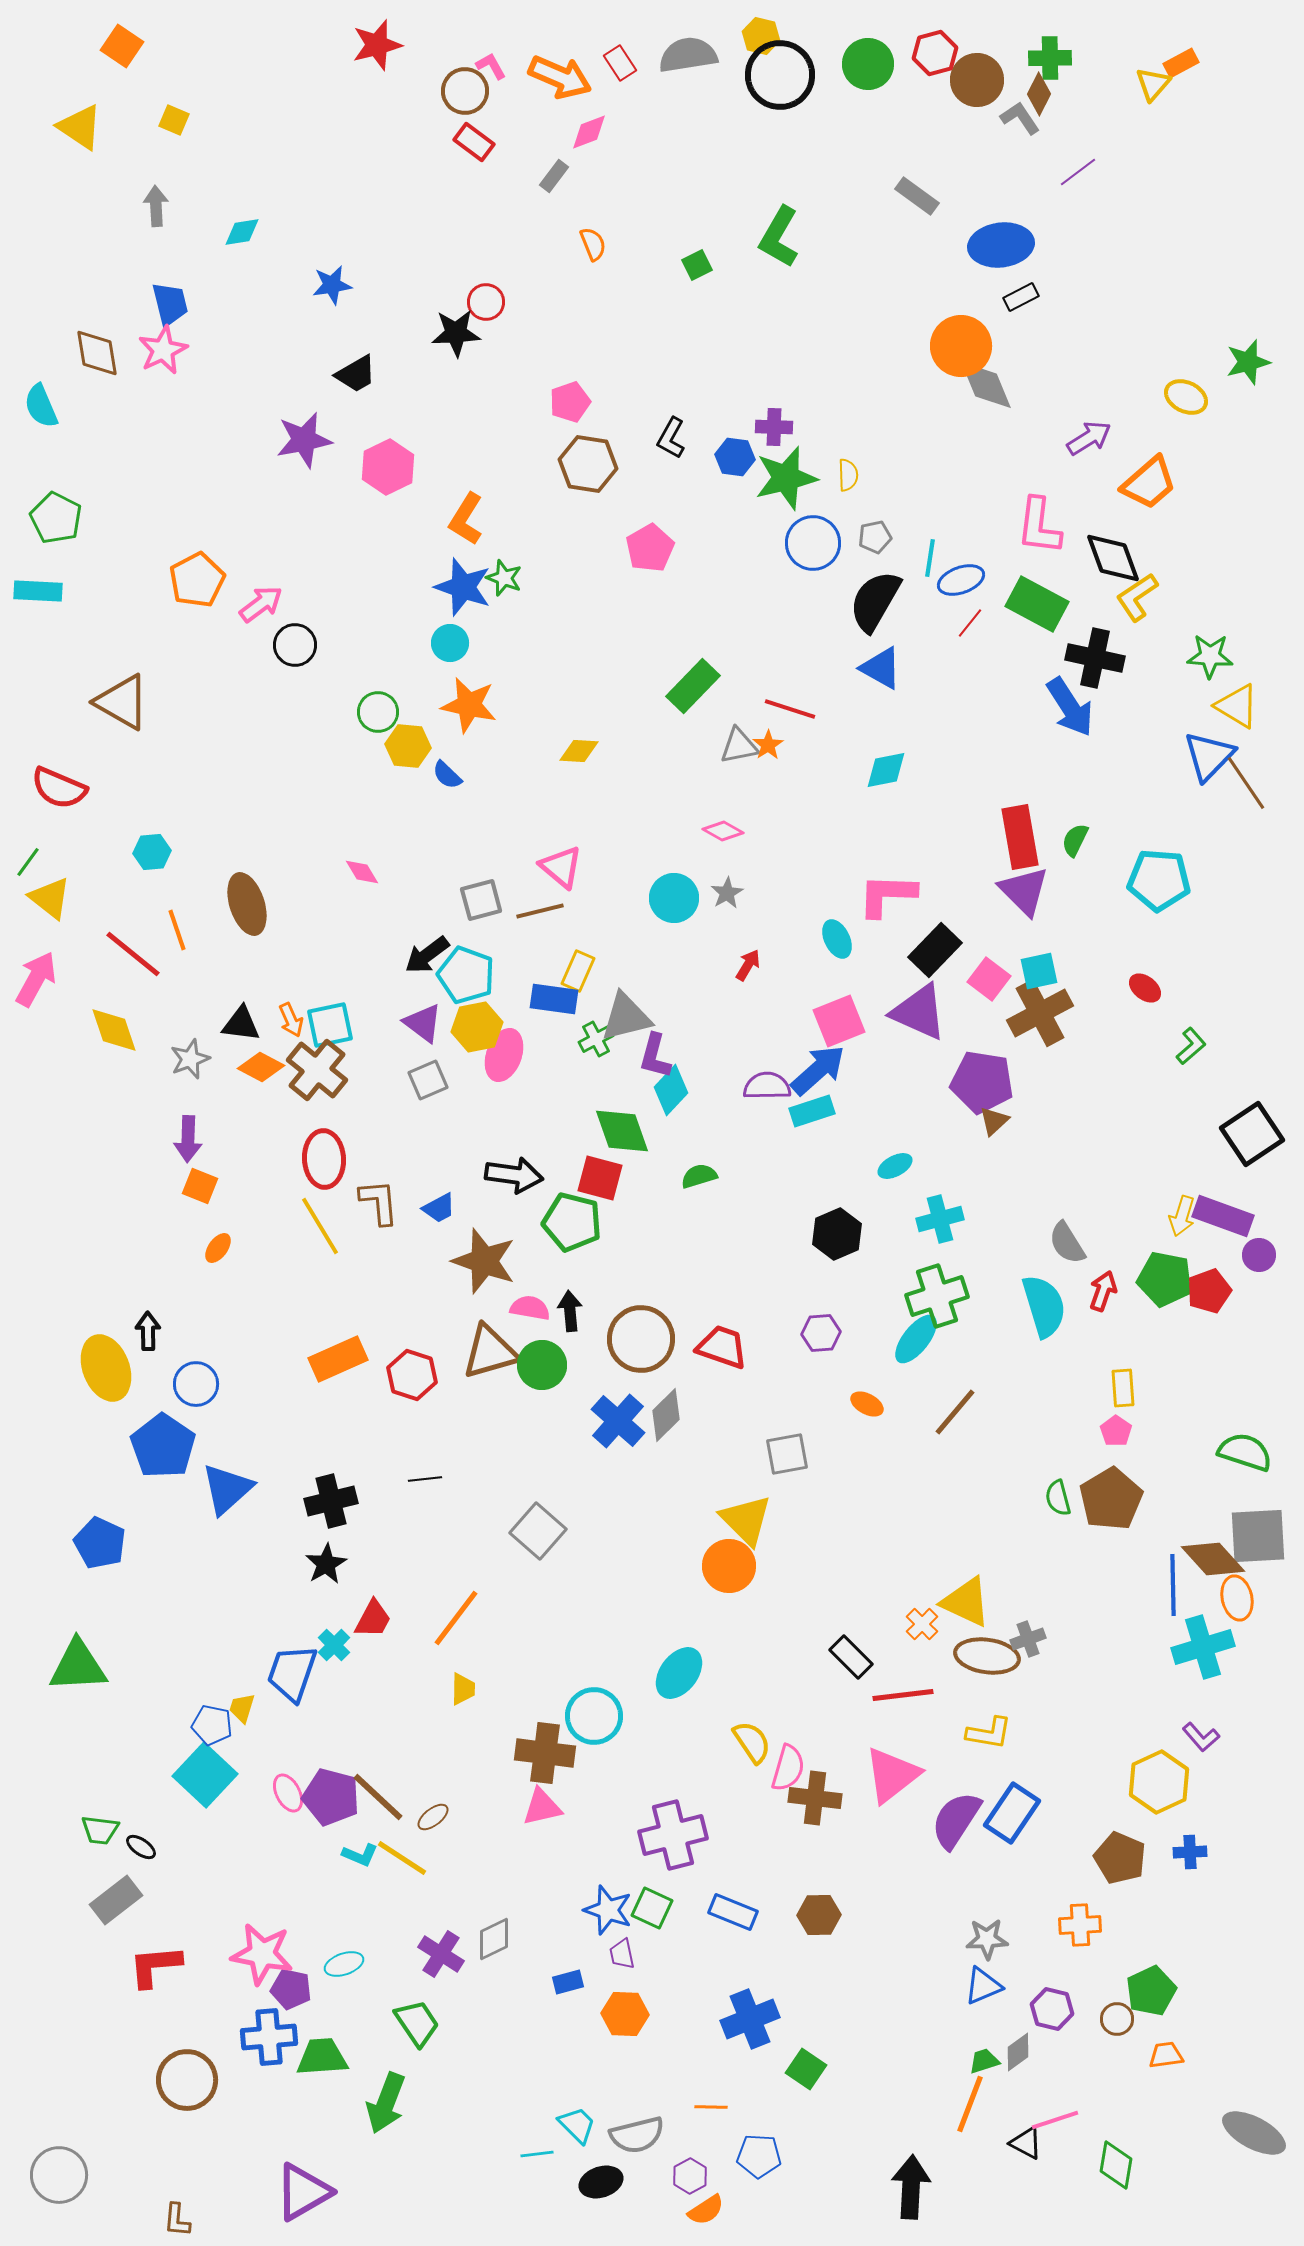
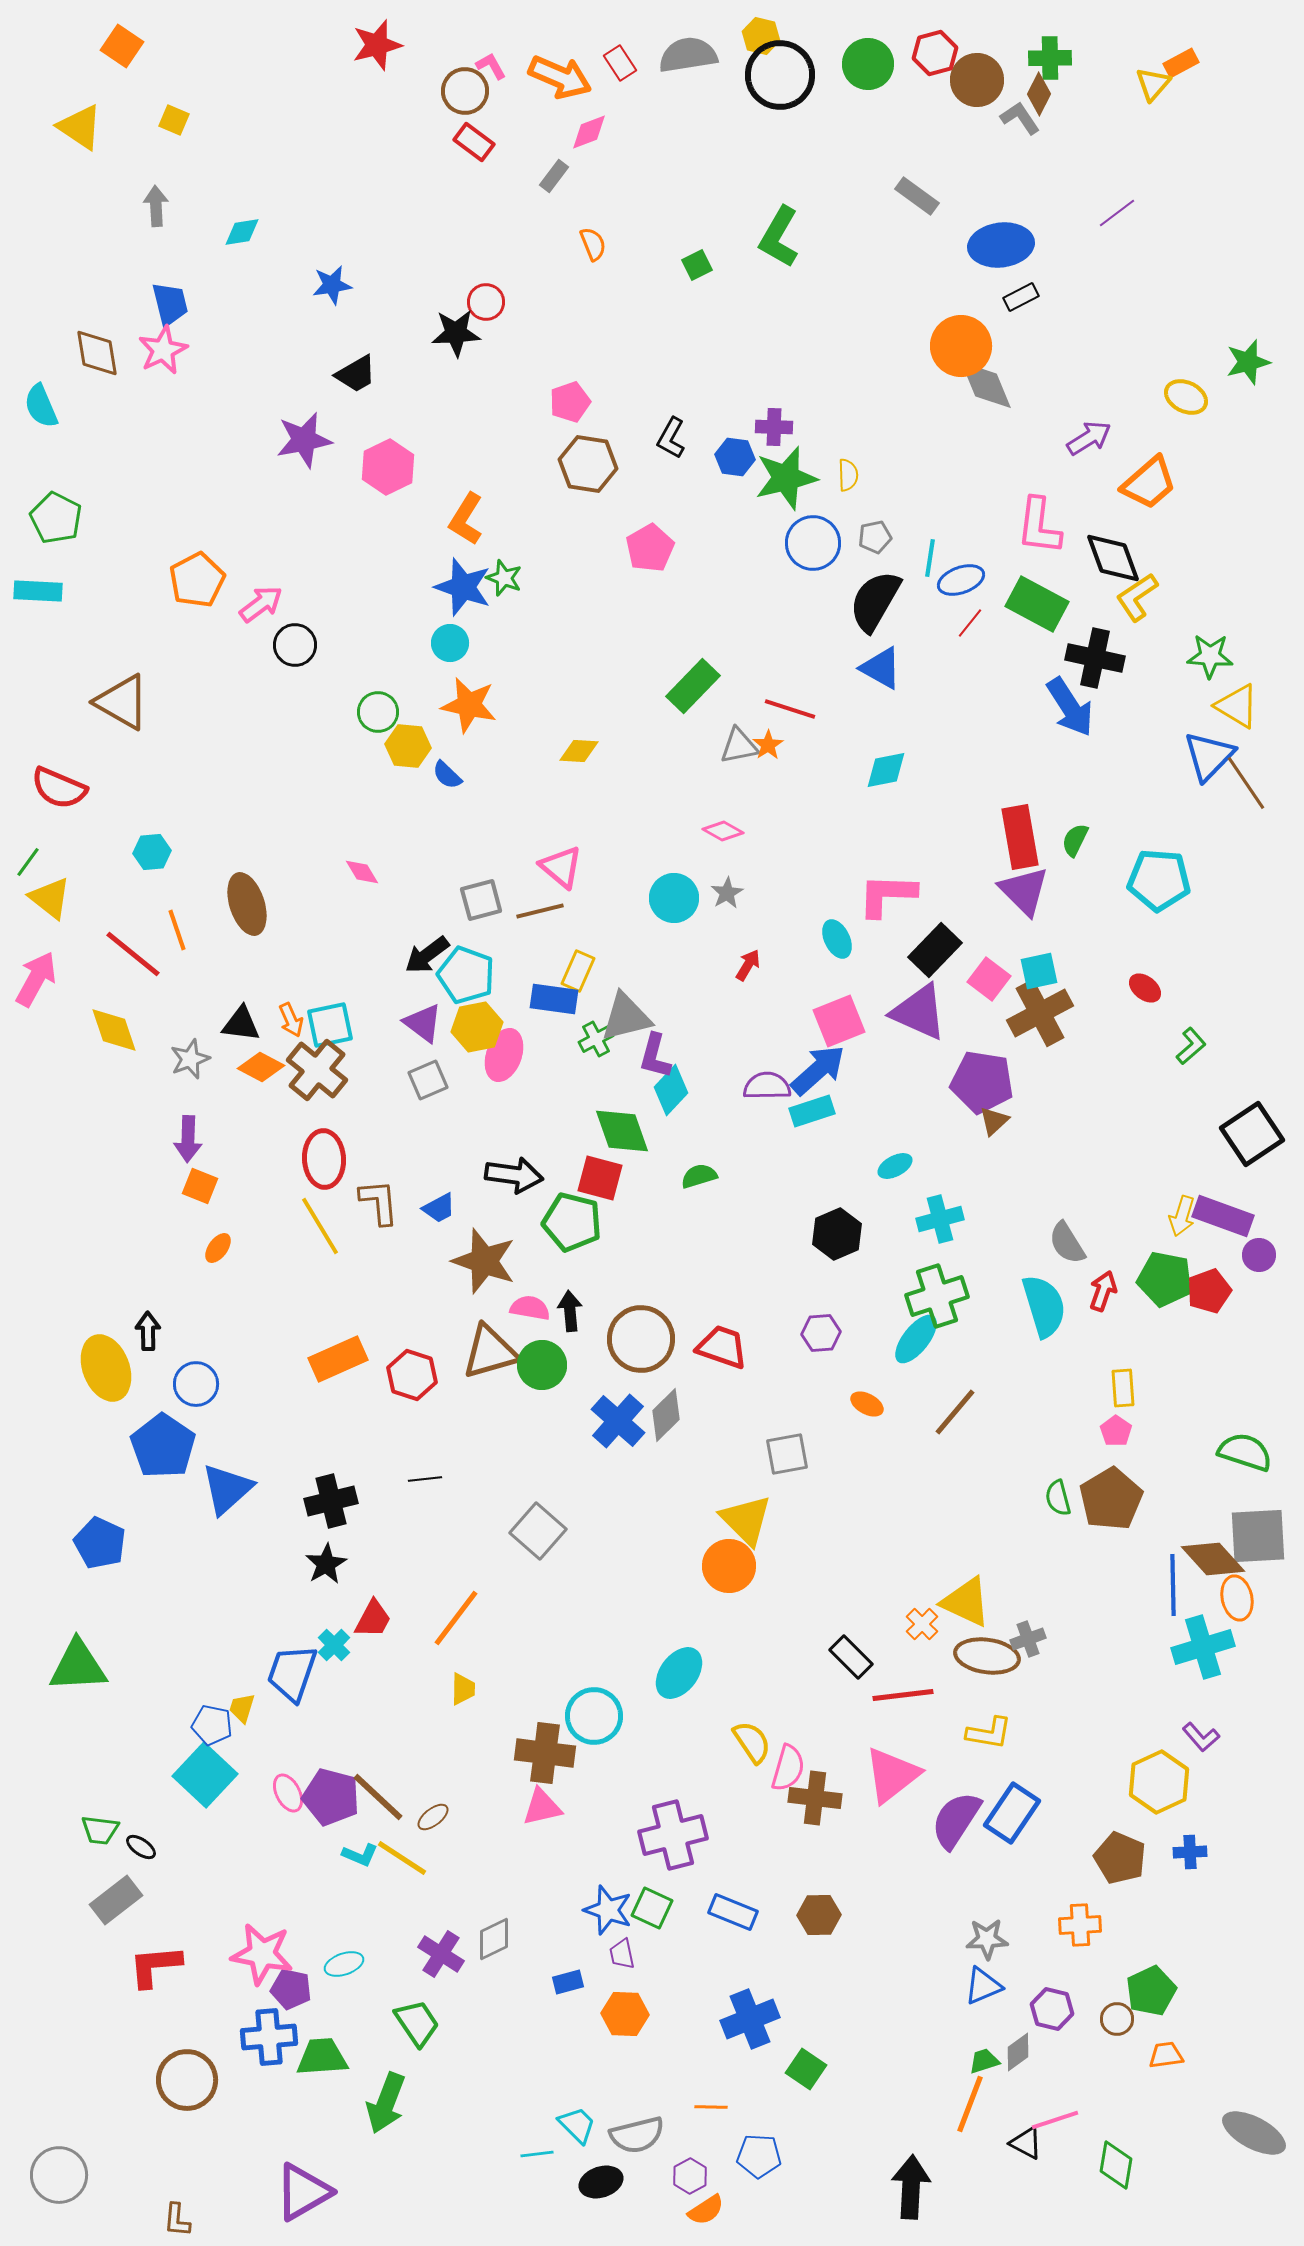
purple line at (1078, 172): moved 39 px right, 41 px down
